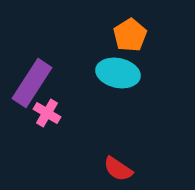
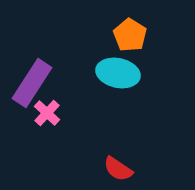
orange pentagon: rotated 8 degrees counterclockwise
pink cross: rotated 12 degrees clockwise
